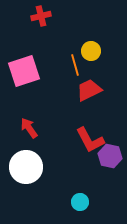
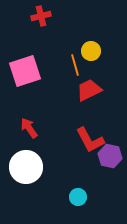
pink square: moved 1 px right
cyan circle: moved 2 px left, 5 px up
